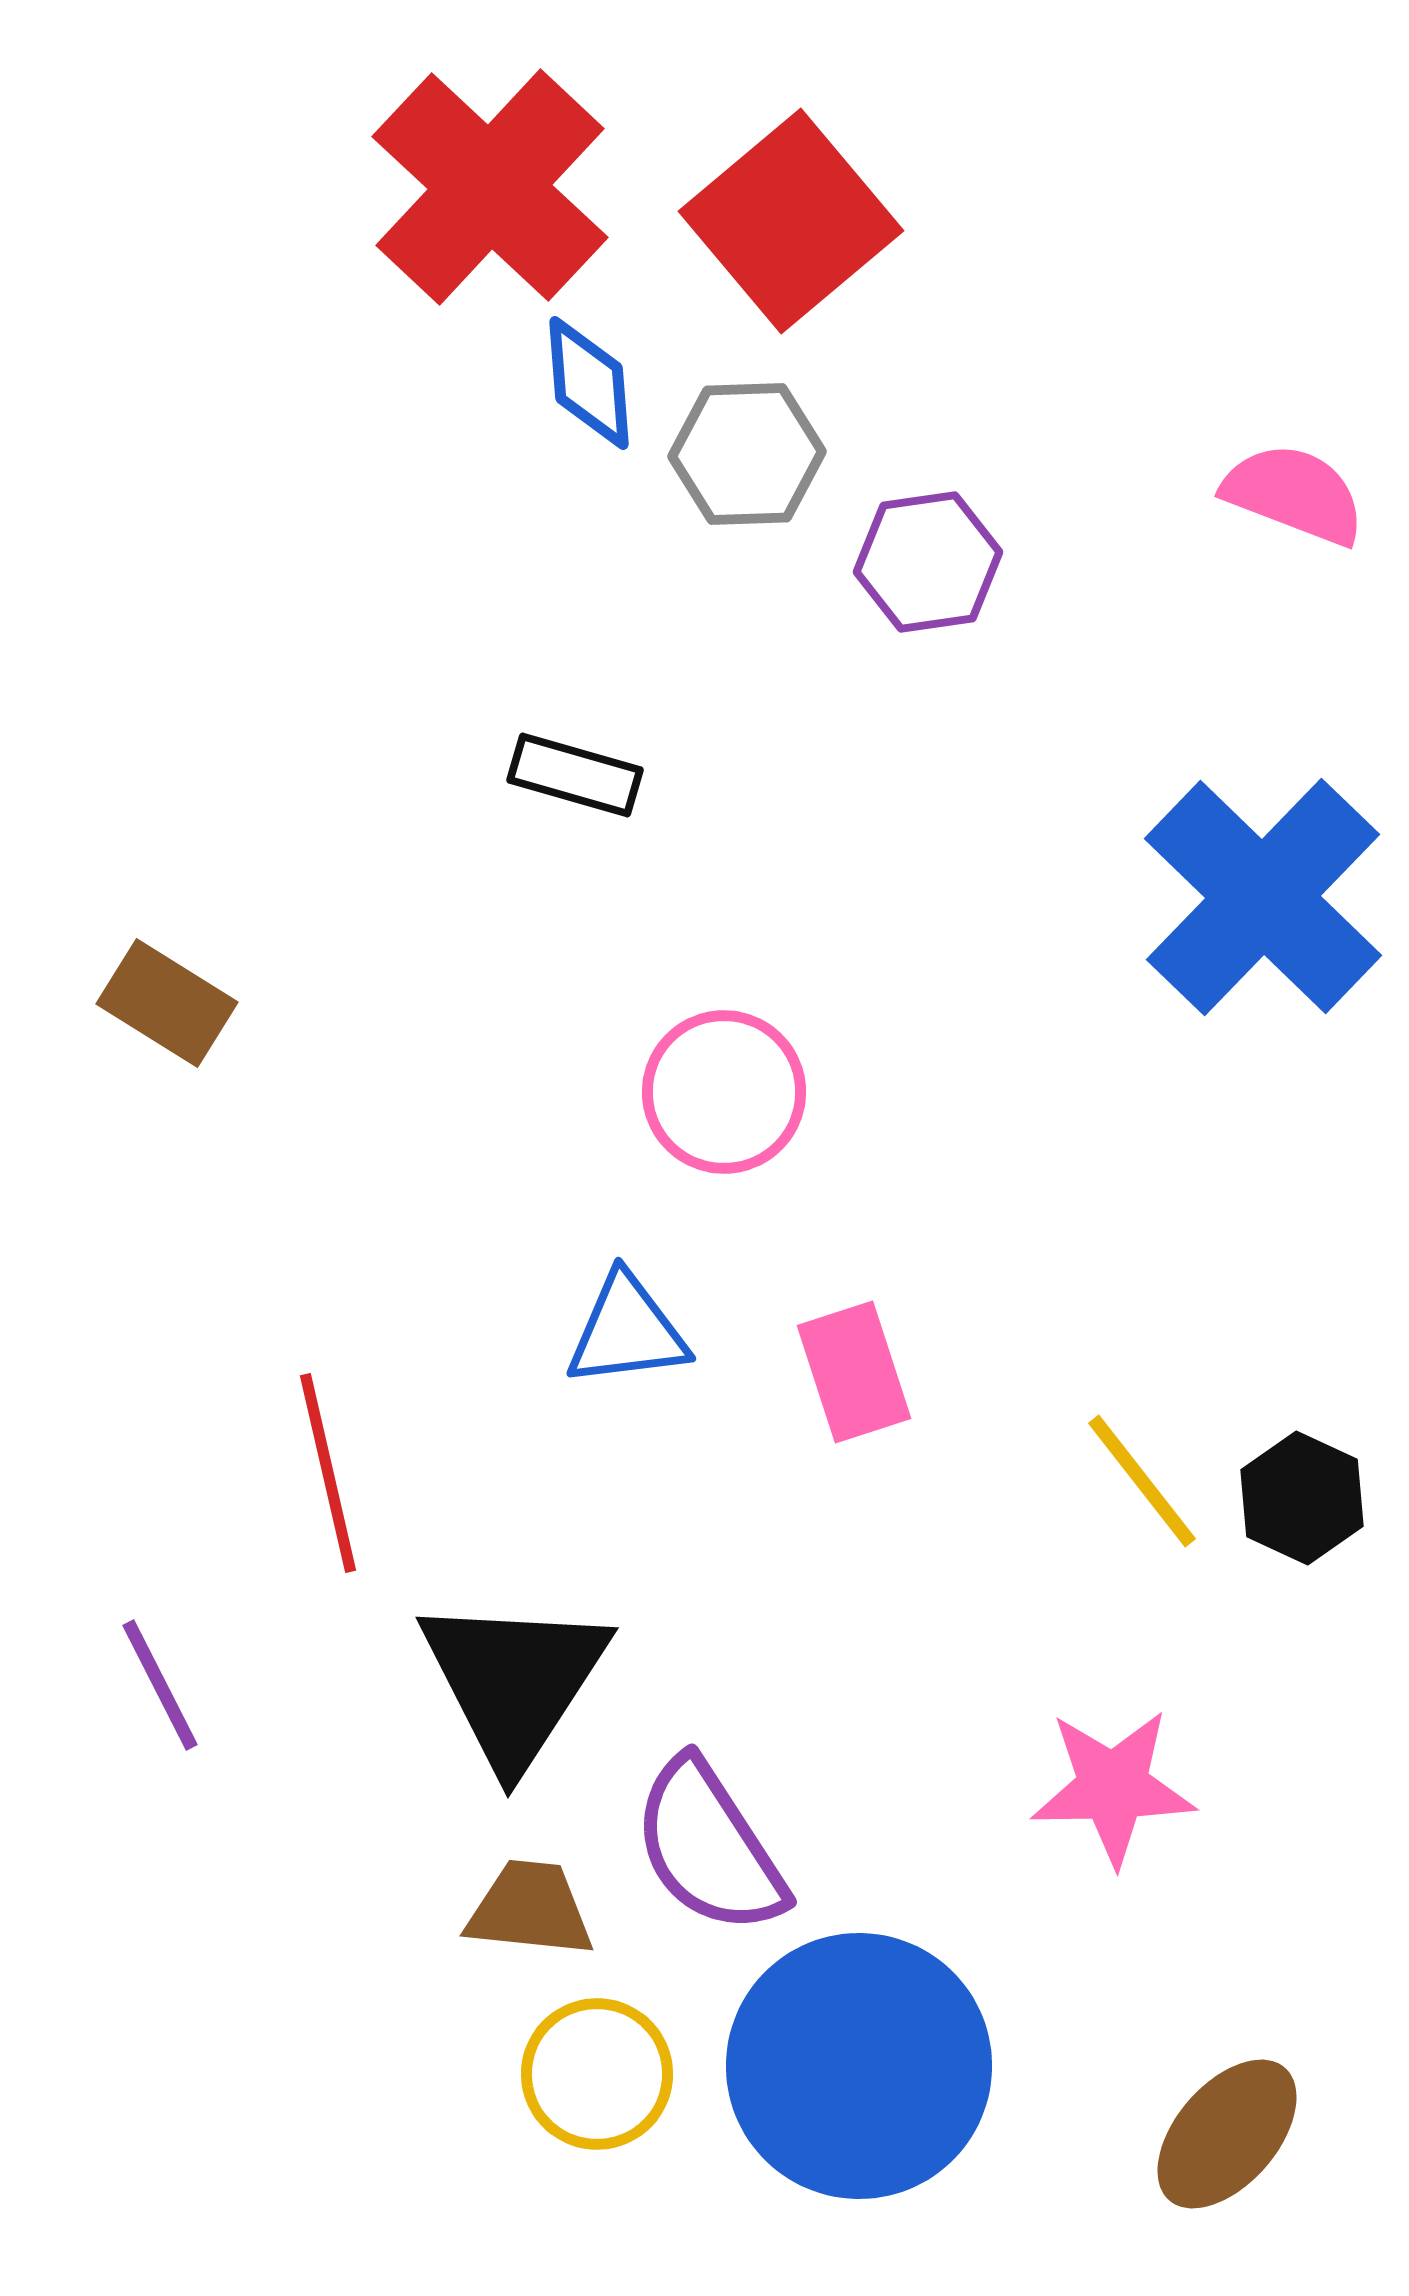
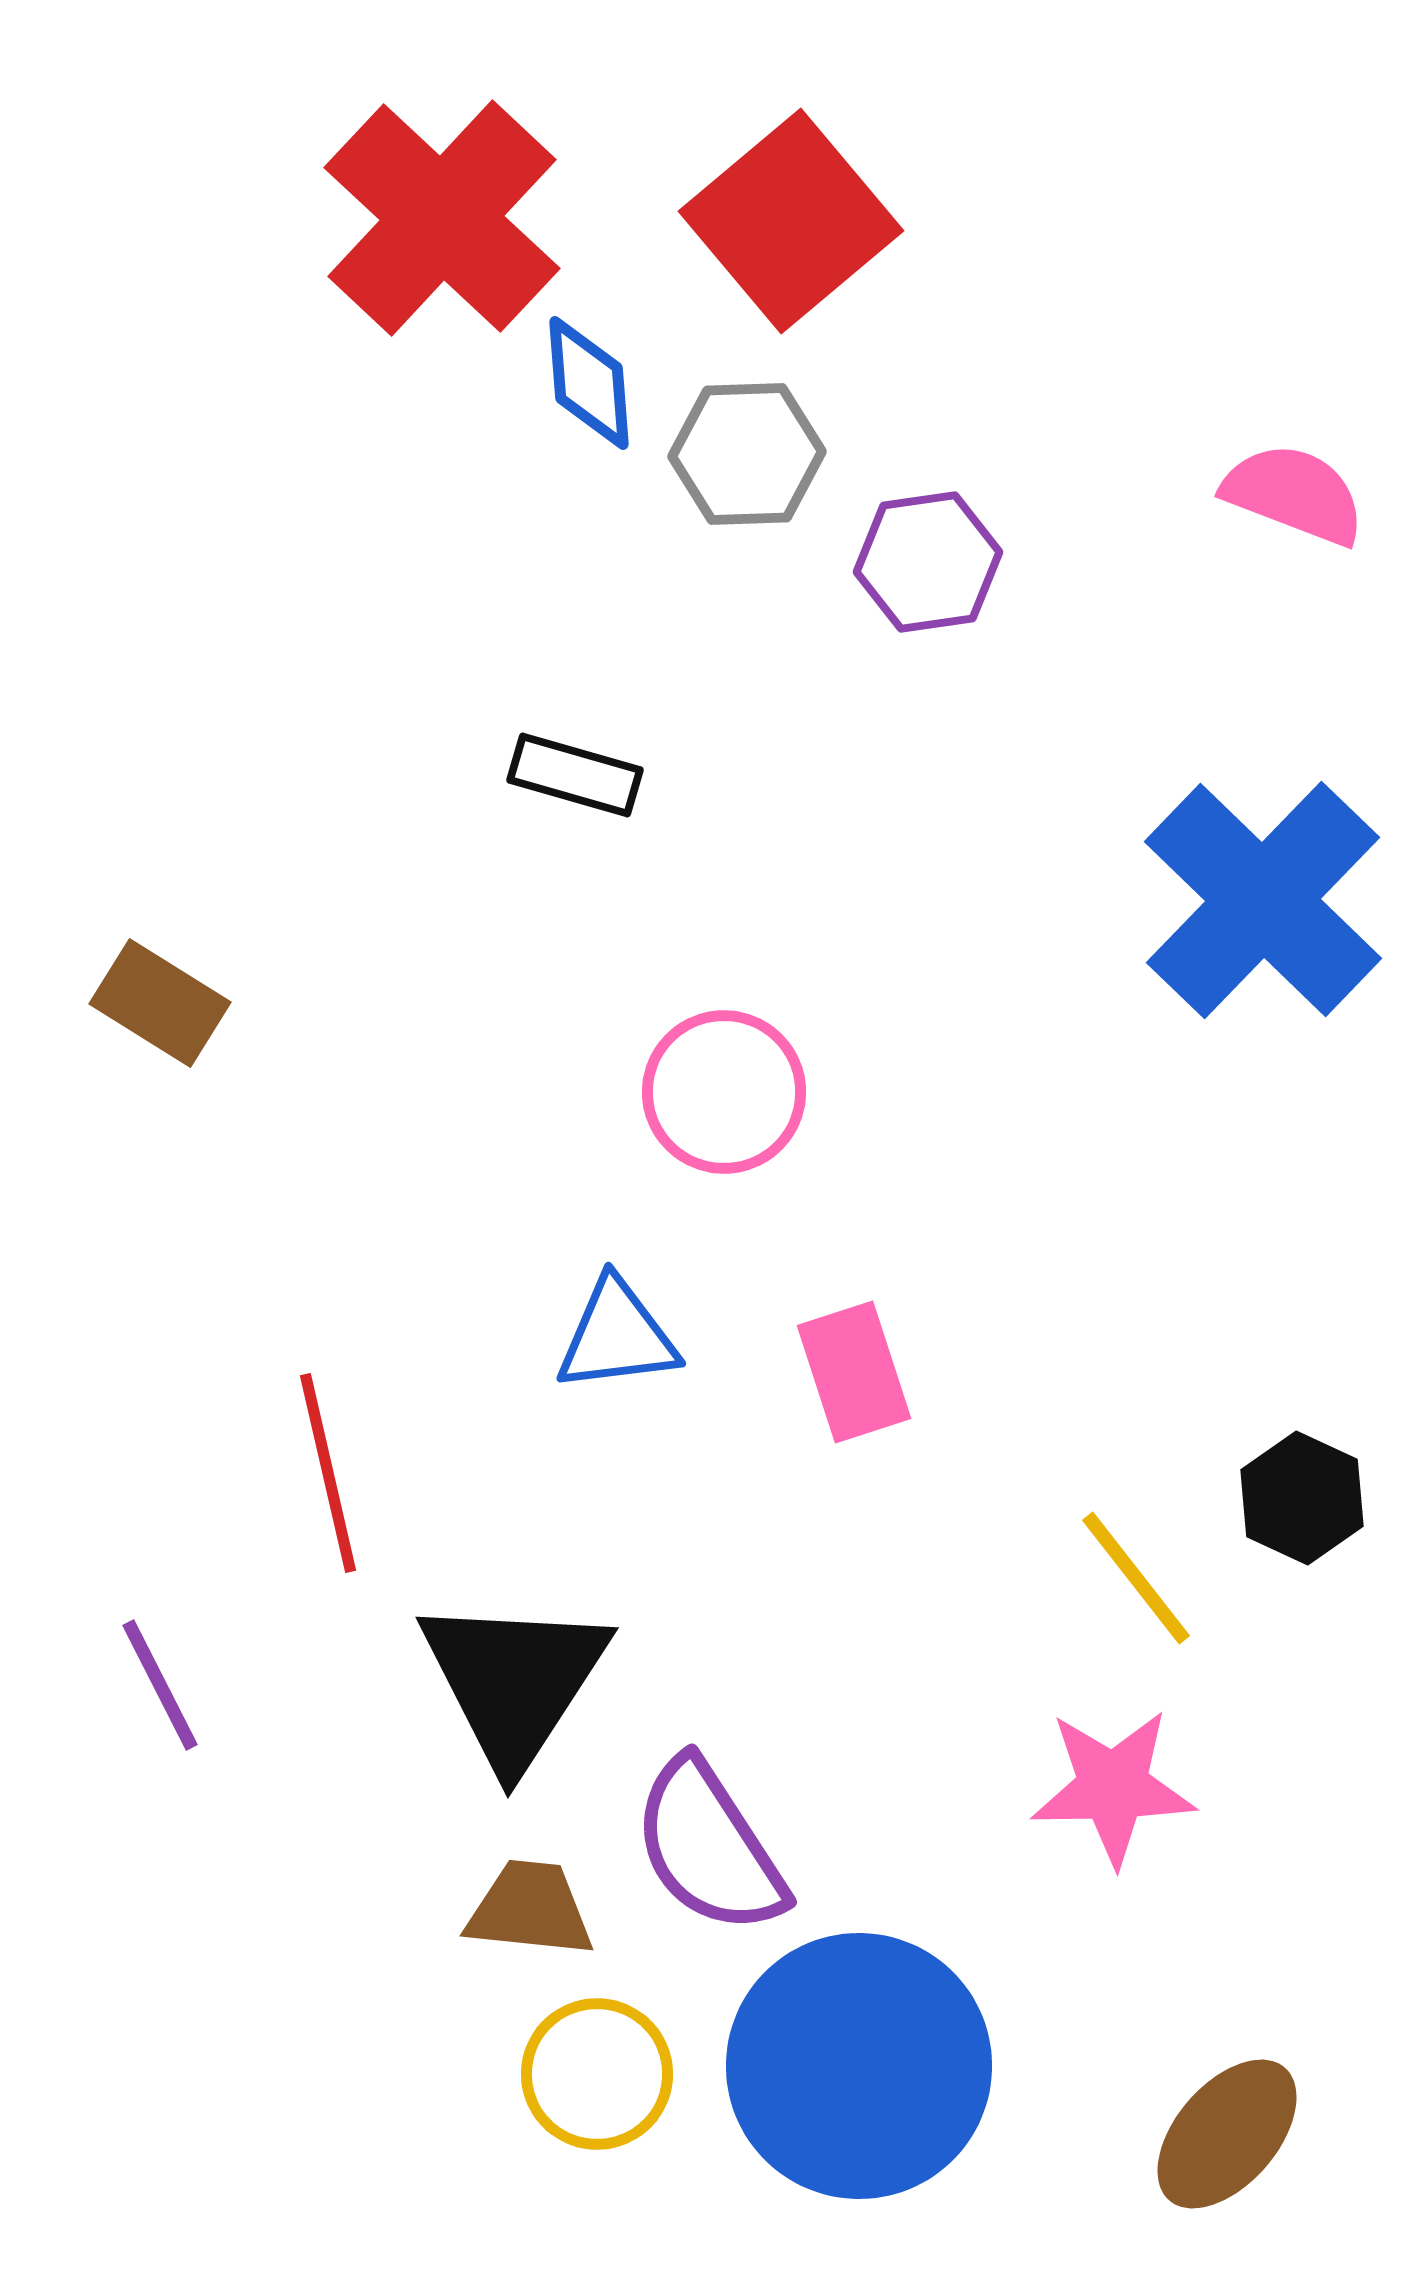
red cross: moved 48 px left, 31 px down
blue cross: moved 3 px down
brown rectangle: moved 7 px left
blue triangle: moved 10 px left, 5 px down
yellow line: moved 6 px left, 97 px down
